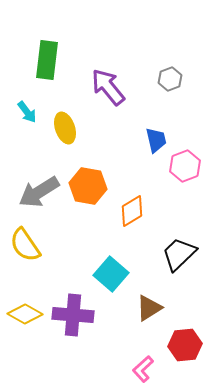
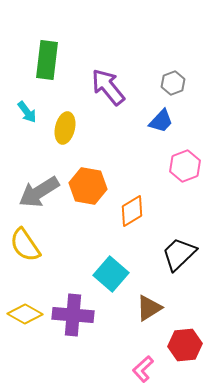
gray hexagon: moved 3 px right, 4 px down
yellow ellipse: rotated 32 degrees clockwise
blue trapezoid: moved 5 px right, 19 px up; rotated 56 degrees clockwise
